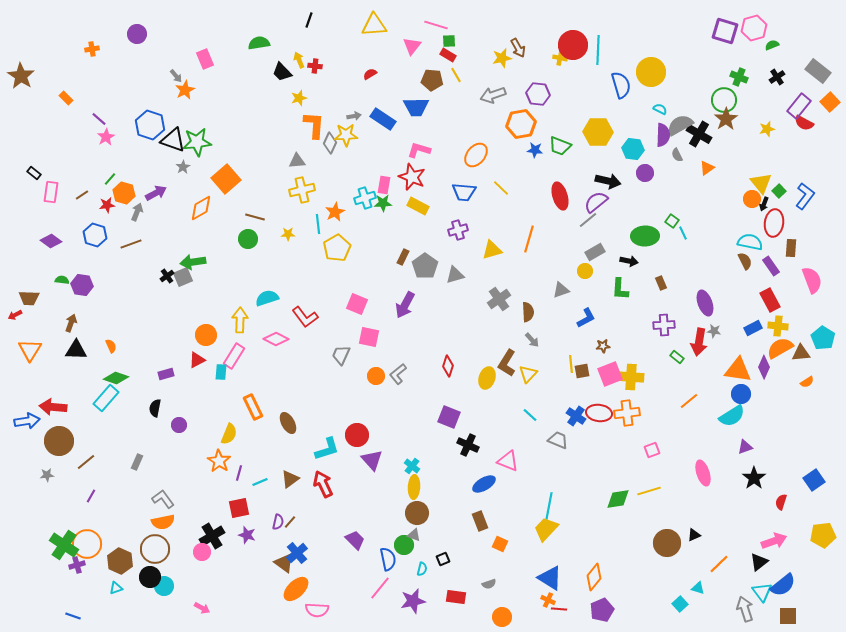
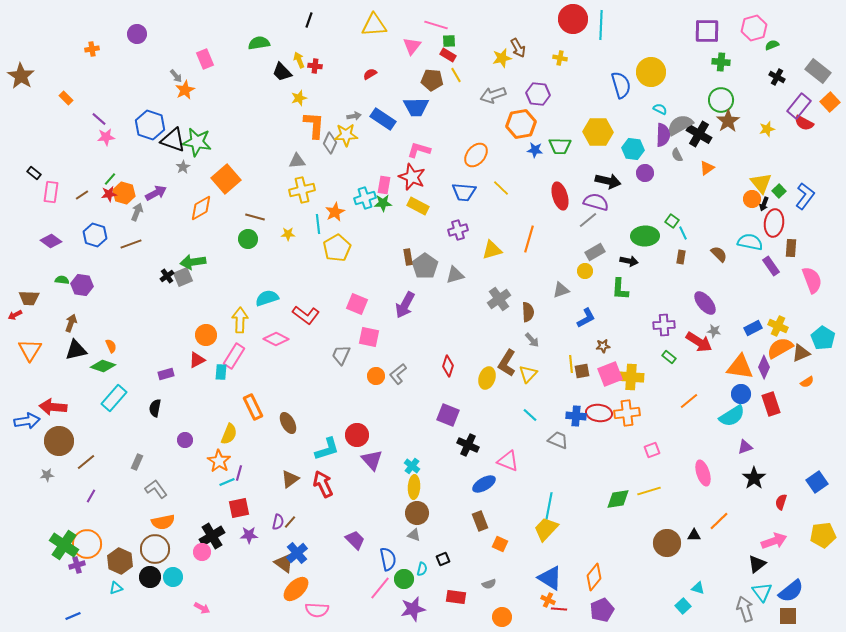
purple square at (725, 31): moved 18 px left; rotated 16 degrees counterclockwise
red circle at (573, 45): moved 26 px up
cyan line at (598, 50): moved 3 px right, 25 px up
green cross at (739, 77): moved 18 px left, 15 px up; rotated 18 degrees counterclockwise
black cross at (777, 77): rotated 28 degrees counterclockwise
green circle at (724, 100): moved 3 px left
brown star at (726, 119): moved 2 px right, 2 px down
pink star at (106, 137): rotated 24 degrees clockwise
green star at (197, 142): rotated 16 degrees clockwise
green trapezoid at (560, 146): rotated 20 degrees counterclockwise
purple semicircle at (596, 202): rotated 55 degrees clockwise
red star at (107, 205): moved 2 px right, 11 px up
brown rectangle at (403, 257): moved 5 px right; rotated 35 degrees counterclockwise
brown semicircle at (745, 261): moved 26 px left, 7 px up; rotated 18 degrees counterclockwise
brown rectangle at (661, 283): moved 20 px right, 26 px up; rotated 32 degrees clockwise
red rectangle at (770, 300): moved 1 px right, 104 px down; rotated 10 degrees clockwise
purple ellipse at (705, 303): rotated 20 degrees counterclockwise
red L-shape at (305, 317): moved 1 px right, 2 px up; rotated 16 degrees counterclockwise
yellow cross at (778, 326): rotated 18 degrees clockwise
red arrow at (699, 342): rotated 68 degrees counterclockwise
black triangle at (76, 350): rotated 15 degrees counterclockwise
brown triangle at (801, 353): rotated 18 degrees counterclockwise
green rectangle at (677, 357): moved 8 px left
orange triangle at (738, 370): moved 2 px right, 3 px up
green diamond at (116, 378): moved 13 px left, 12 px up
cyan rectangle at (106, 398): moved 8 px right
blue cross at (576, 416): rotated 30 degrees counterclockwise
purple square at (449, 417): moved 1 px left, 2 px up
purple circle at (179, 425): moved 6 px right, 15 px down
blue square at (814, 480): moved 3 px right, 2 px down
cyan line at (260, 482): moved 33 px left
gray L-shape at (163, 499): moved 7 px left, 10 px up
purple star at (247, 535): moved 2 px right; rotated 18 degrees counterclockwise
black triangle at (694, 535): rotated 24 degrees clockwise
green circle at (404, 545): moved 34 px down
black triangle at (759, 562): moved 2 px left, 2 px down
orange line at (719, 564): moved 43 px up
blue semicircle at (783, 585): moved 8 px right, 6 px down
cyan circle at (164, 586): moved 9 px right, 9 px up
purple star at (413, 601): moved 8 px down
cyan square at (680, 604): moved 3 px right, 2 px down
blue line at (73, 616): rotated 42 degrees counterclockwise
